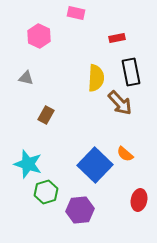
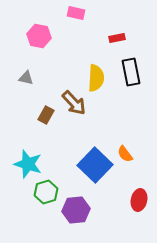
pink hexagon: rotated 15 degrees counterclockwise
brown arrow: moved 46 px left
orange semicircle: rotated 12 degrees clockwise
purple hexagon: moved 4 px left
